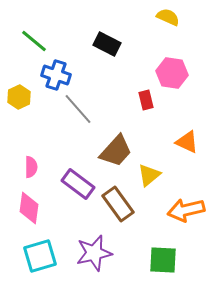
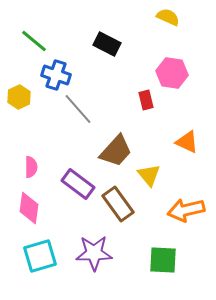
yellow triangle: rotated 30 degrees counterclockwise
purple star: rotated 12 degrees clockwise
